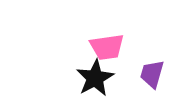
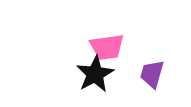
black star: moved 4 px up
